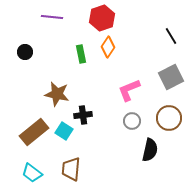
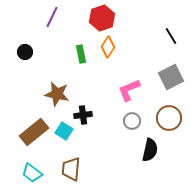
purple line: rotated 70 degrees counterclockwise
